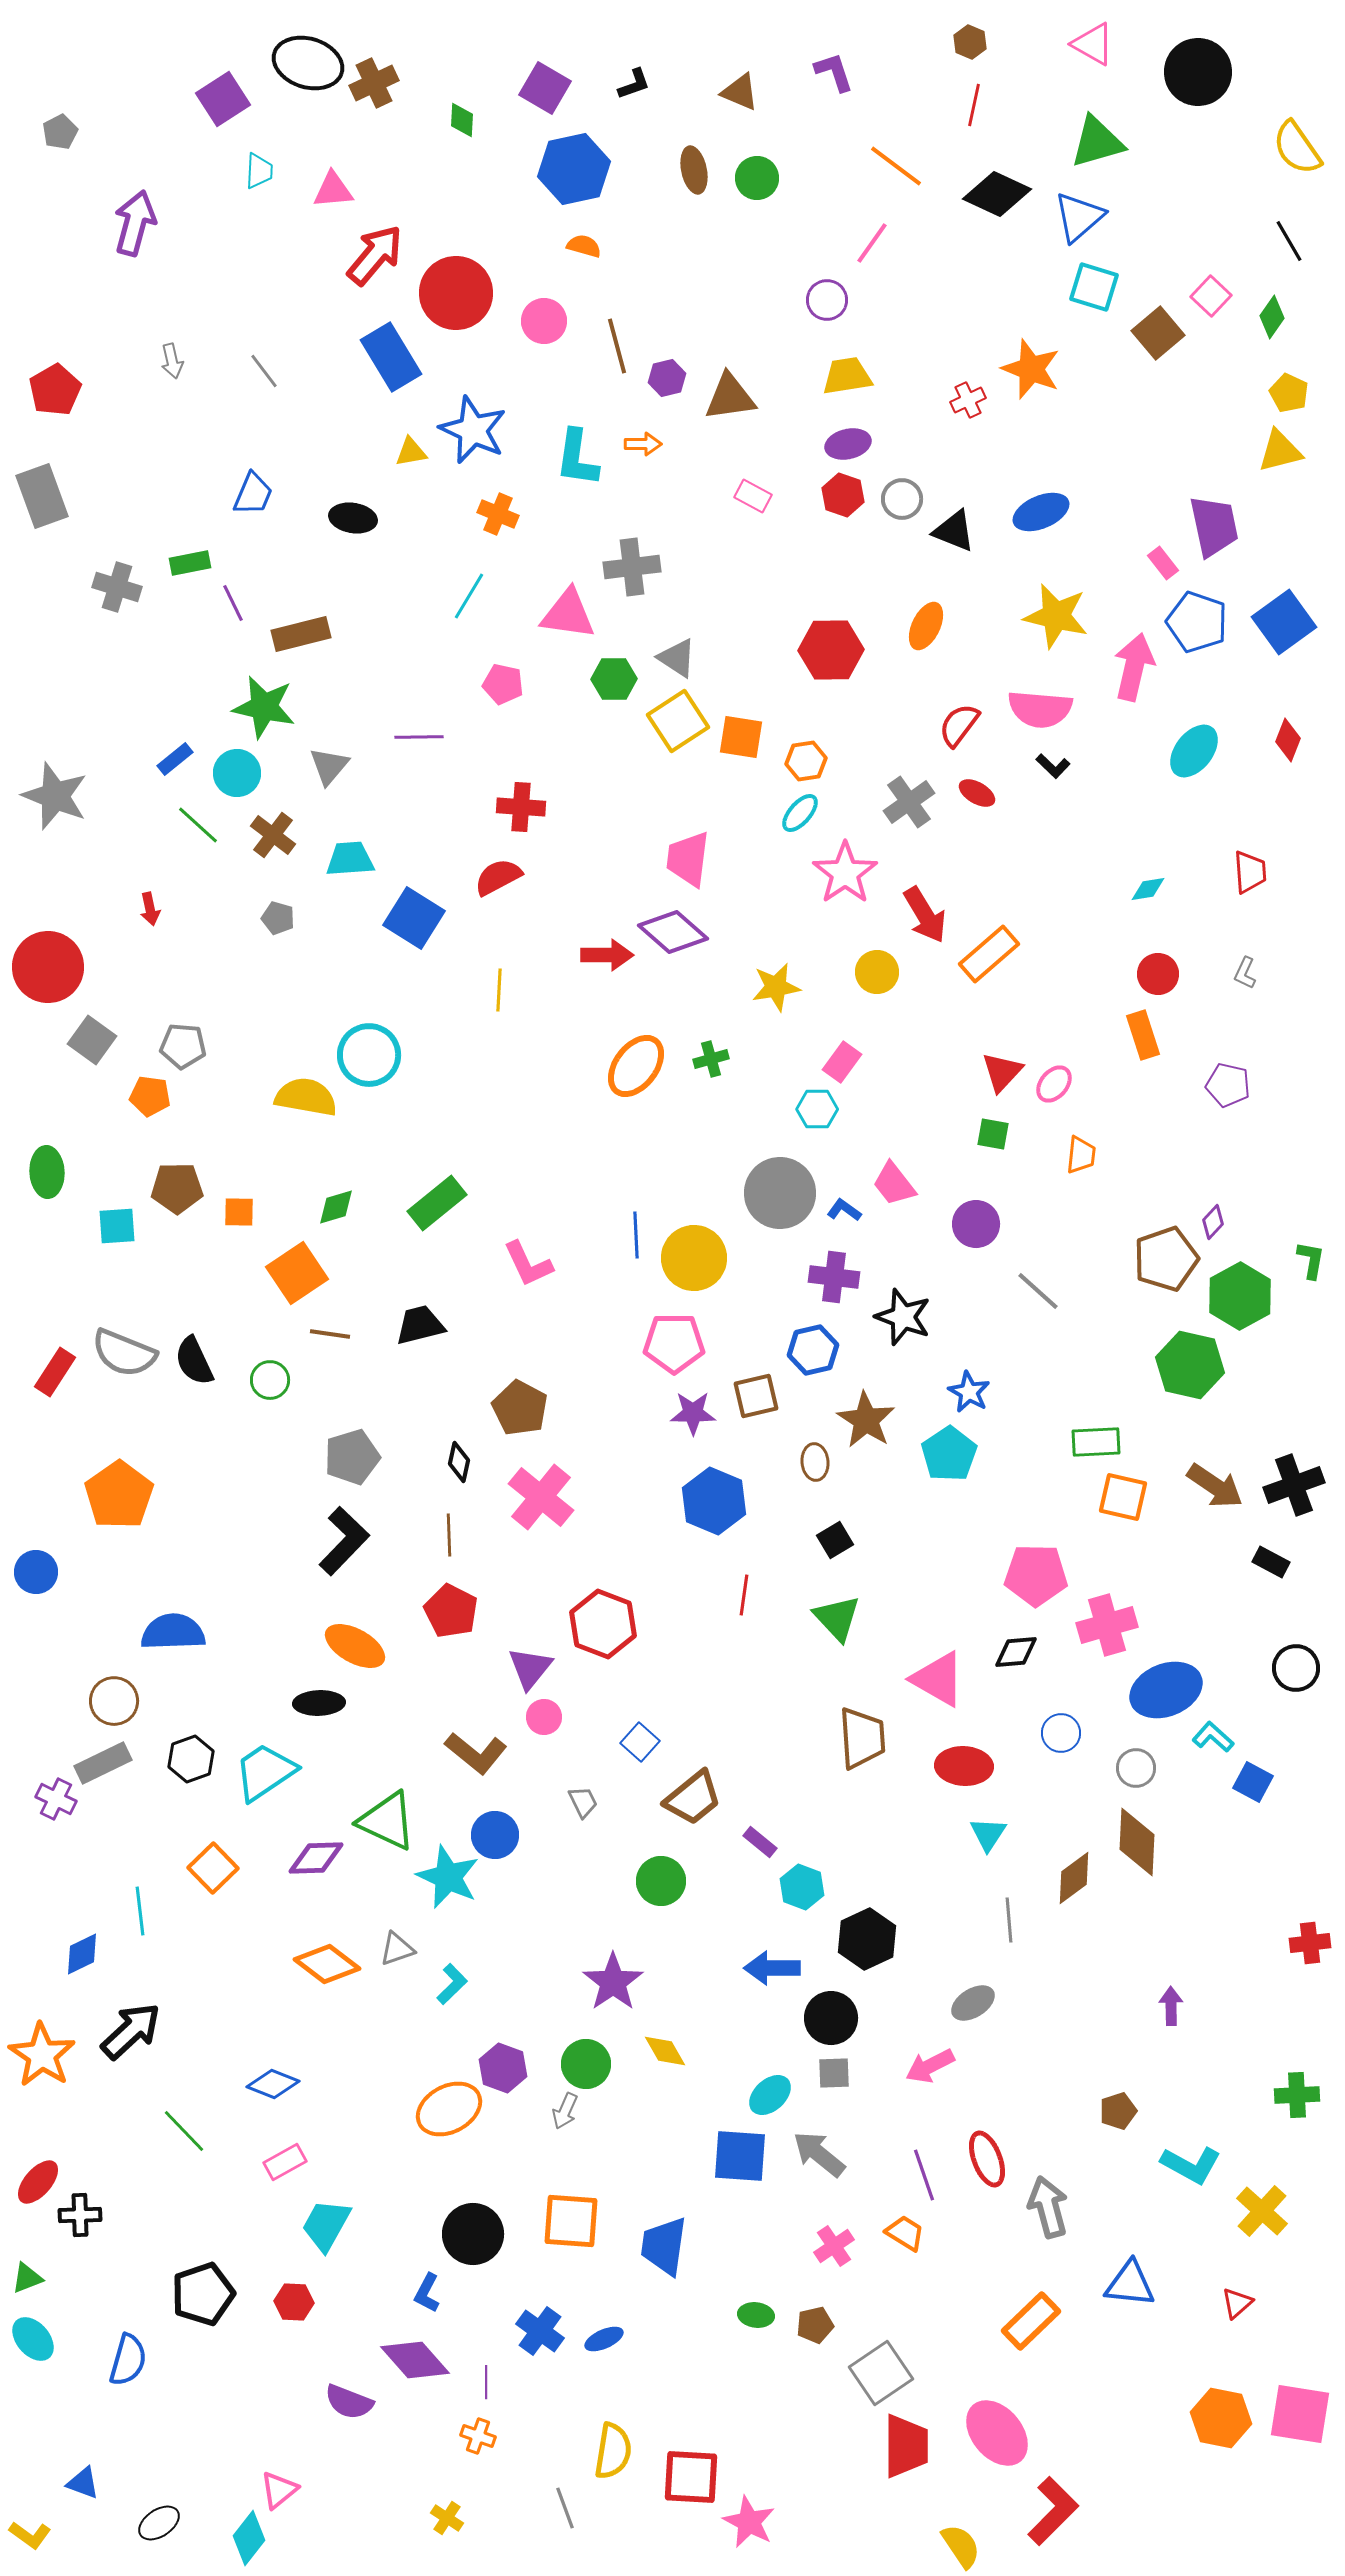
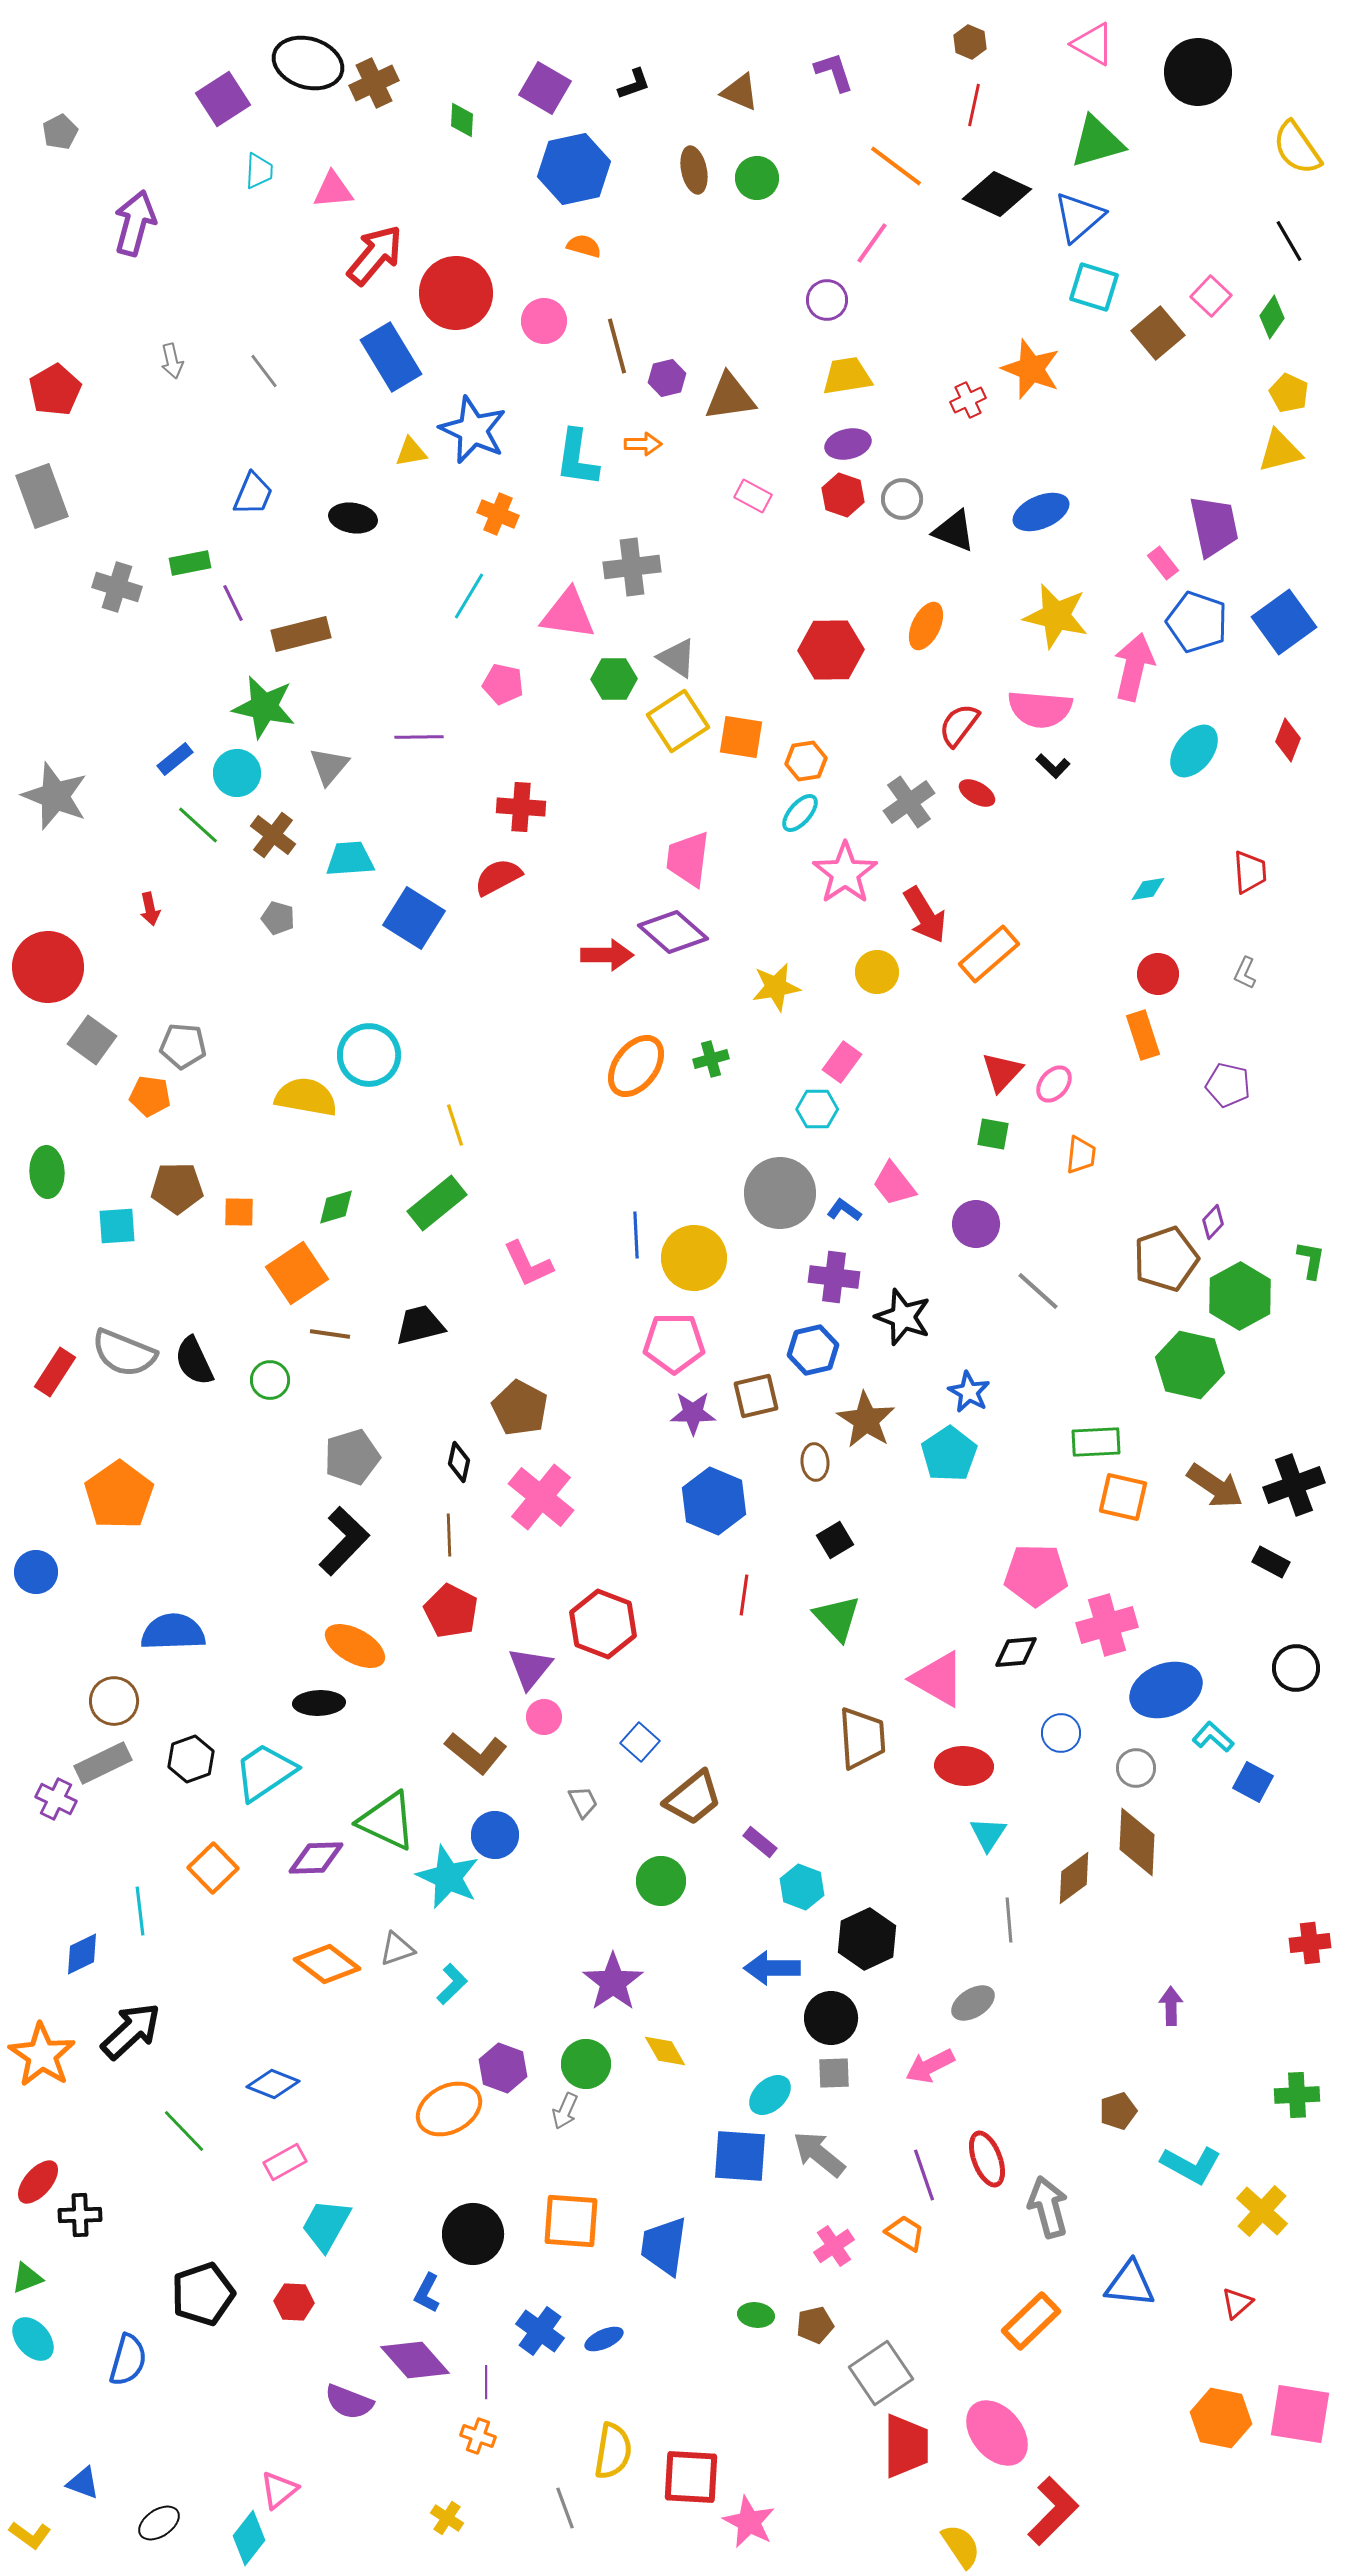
yellow line at (499, 990): moved 44 px left, 135 px down; rotated 21 degrees counterclockwise
